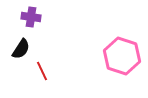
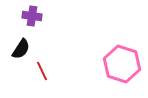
purple cross: moved 1 px right, 1 px up
pink hexagon: moved 8 px down
